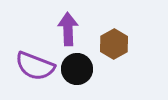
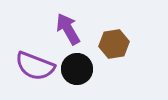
purple arrow: rotated 28 degrees counterclockwise
brown hexagon: rotated 20 degrees clockwise
